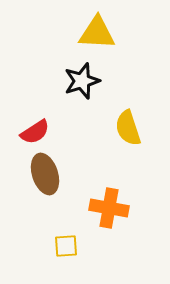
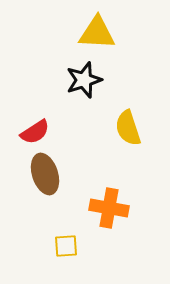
black star: moved 2 px right, 1 px up
